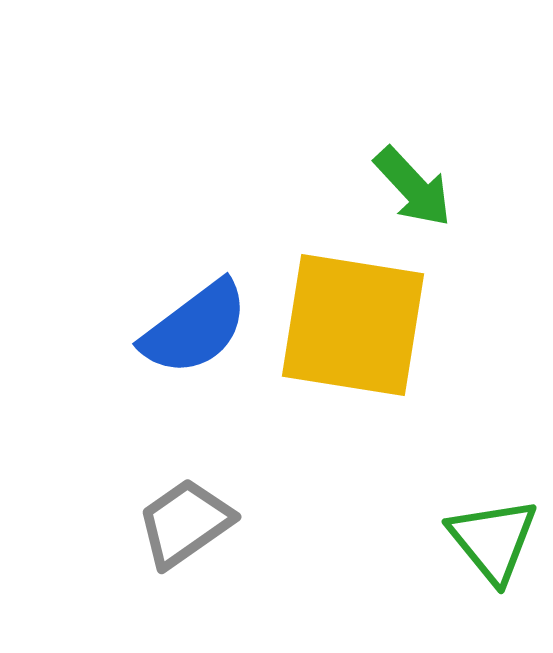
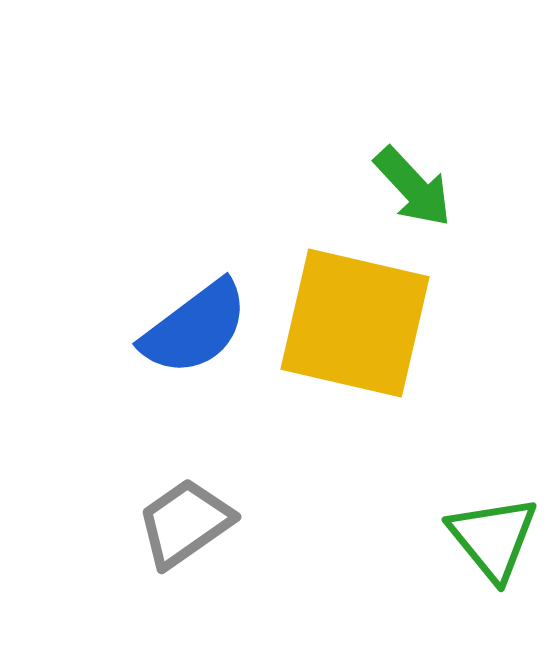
yellow square: moved 2 px right, 2 px up; rotated 4 degrees clockwise
green triangle: moved 2 px up
